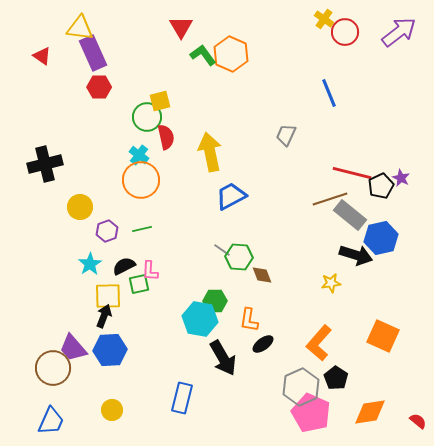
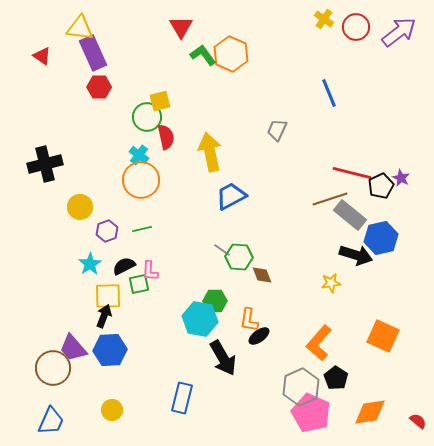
red circle at (345, 32): moved 11 px right, 5 px up
gray trapezoid at (286, 135): moved 9 px left, 5 px up
black ellipse at (263, 344): moved 4 px left, 8 px up
